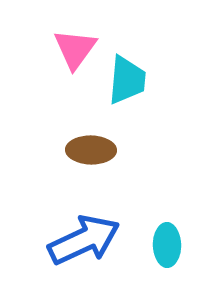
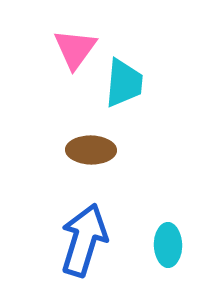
cyan trapezoid: moved 3 px left, 3 px down
blue arrow: rotated 48 degrees counterclockwise
cyan ellipse: moved 1 px right
